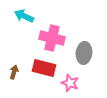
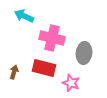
pink star: moved 1 px right
